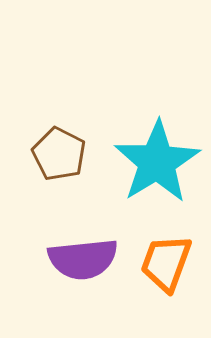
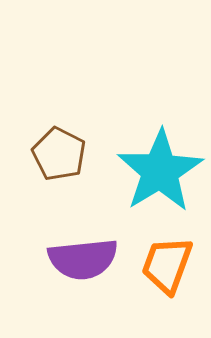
cyan star: moved 3 px right, 9 px down
orange trapezoid: moved 1 px right, 2 px down
